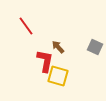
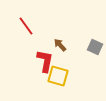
brown arrow: moved 2 px right, 2 px up
